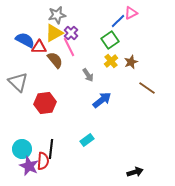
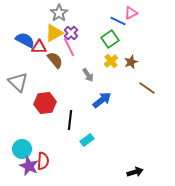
gray star: moved 2 px right, 2 px up; rotated 24 degrees counterclockwise
blue line: rotated 70 degrees clockwise
green square: moved 1 px up
black line: moved 19 px right, 29 px up
